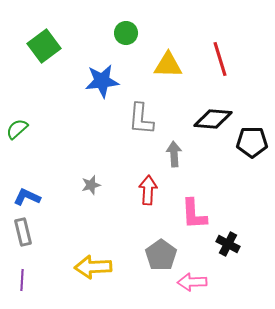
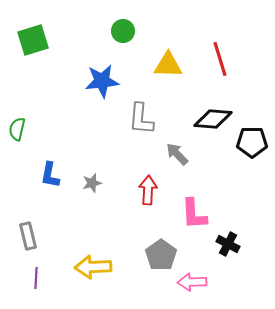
green circle: moved 3 px left, 2 px up
green square: moved 11 px left, 6 px up; rotated 20 degrees clockwise
green semicircle: rotated 35 degrees counterclockwise
gray arrow: moved 3 px right; rotated 40 degrees counterclockwise
gray star: moved 1 px right, 2 px up
blue L-shape: moved 23 px right, 22 px up; rotated 104 degrees counterclockwise
gray rectangle: moved 5 px right, 4 px down
purple line: moved 14 px right, 2 px up
